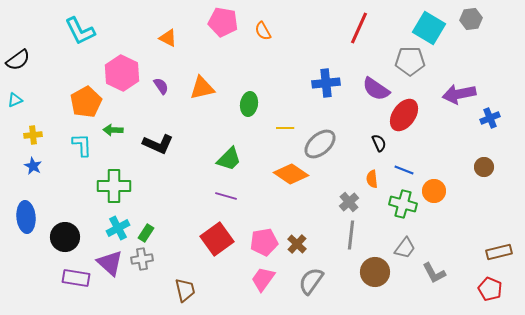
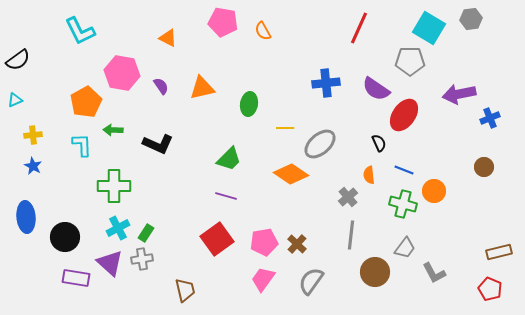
pink hexagon at (122, 73): rotated 16 degrees counterclockwise
orange semicircle at (372, 179): moved 3 px left, 4 px up
gray cross at (349, 202): moved 1 px left, 5 px up
